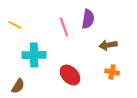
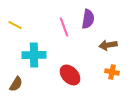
brown semicircle: moved 2 px left, 2 px up
